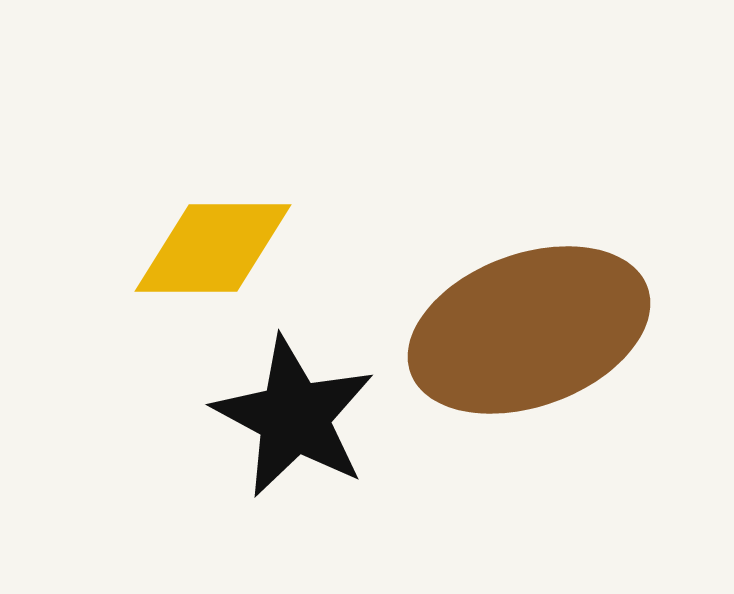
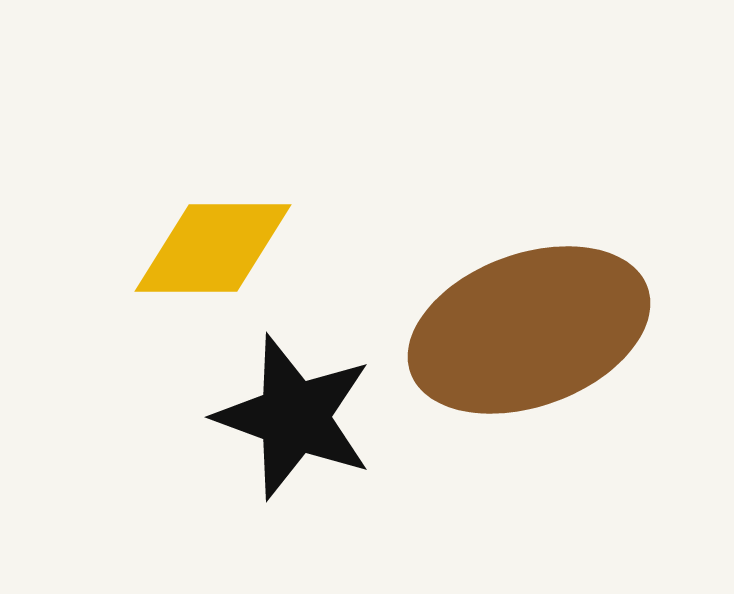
black star: rotated 8 degrees counterclockwise
